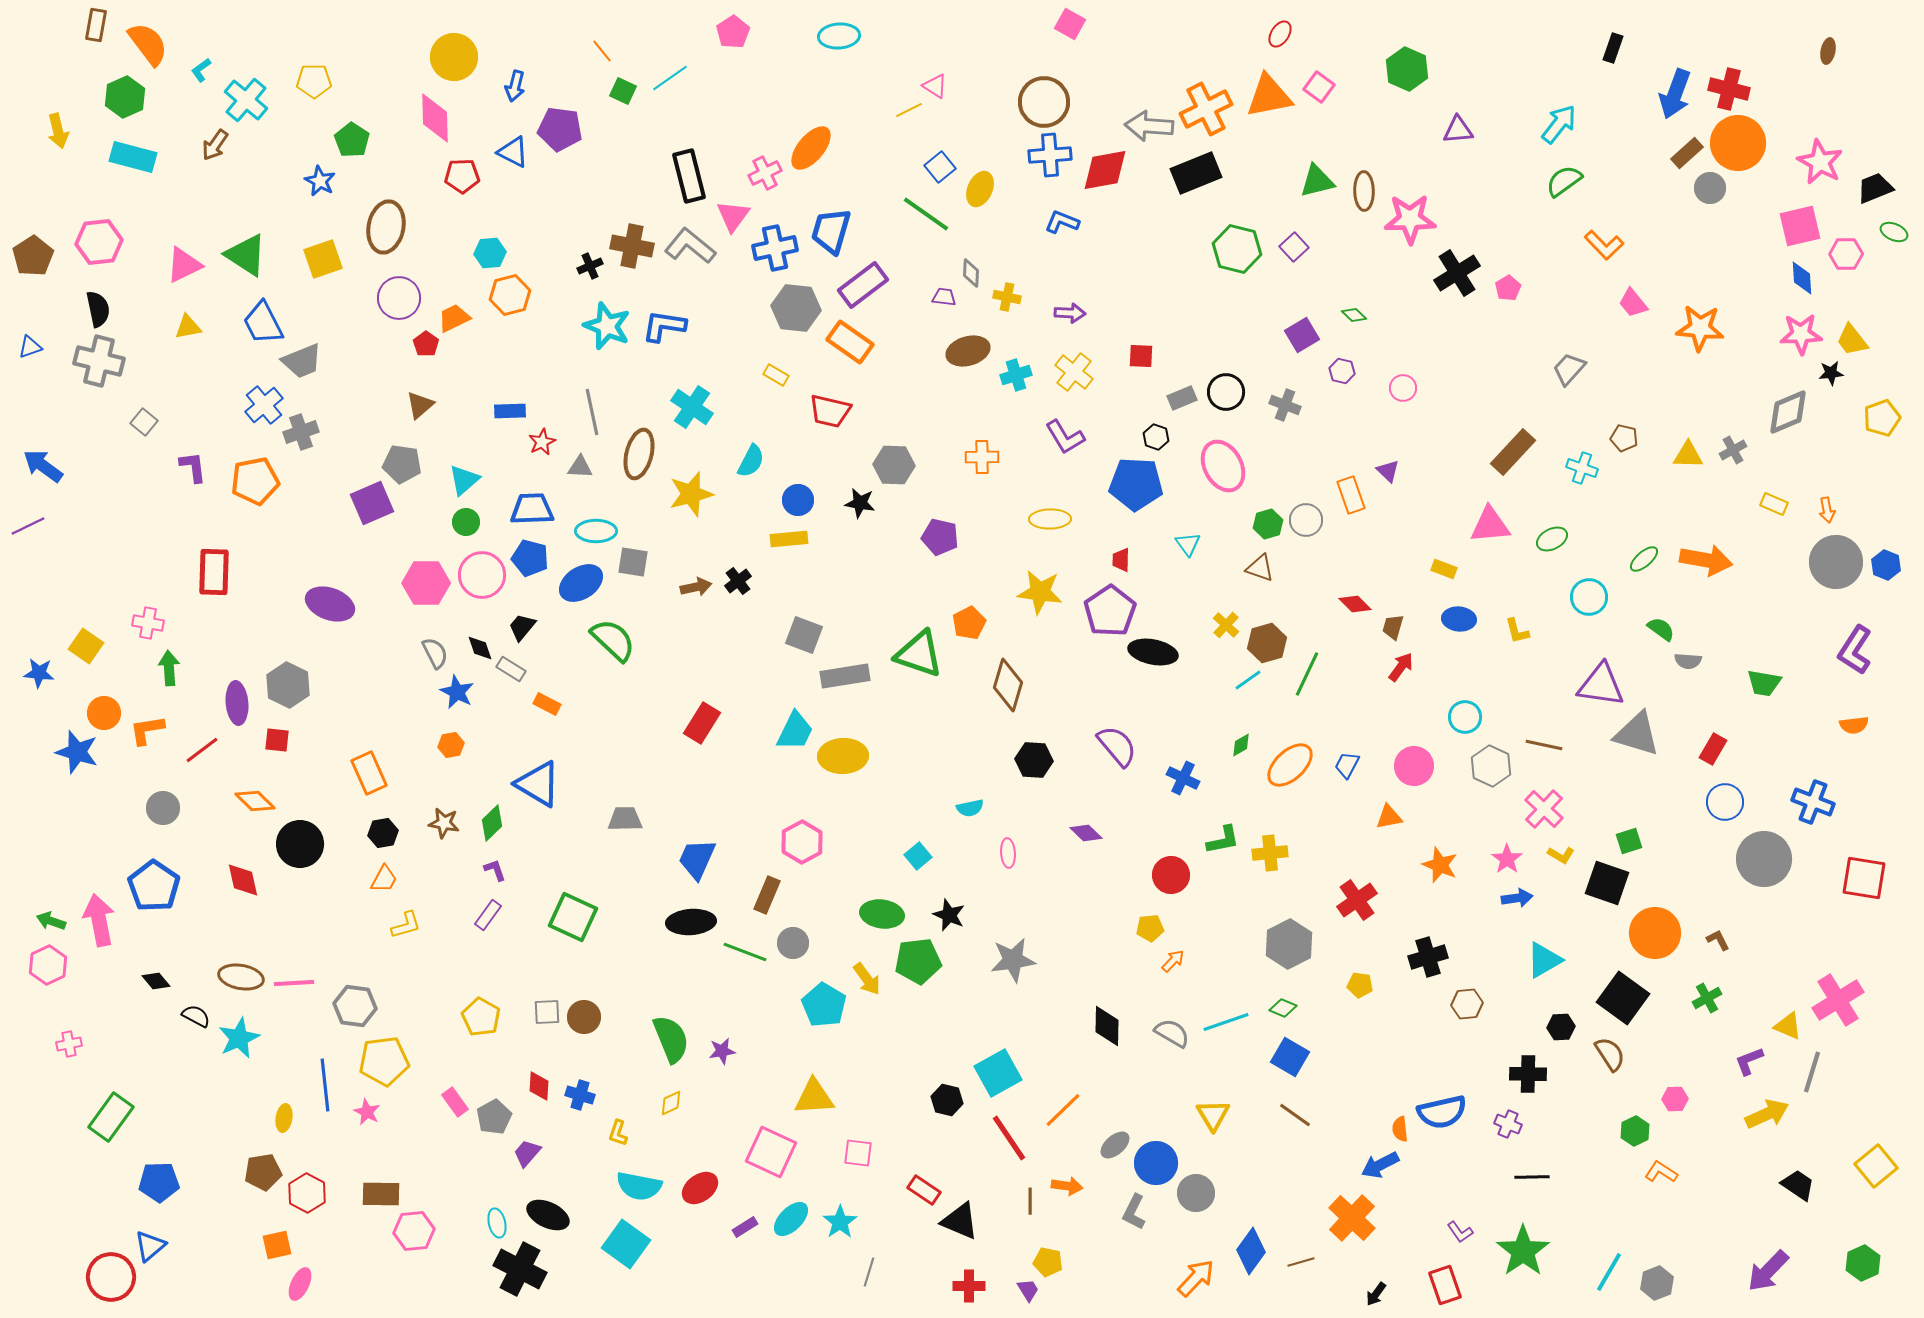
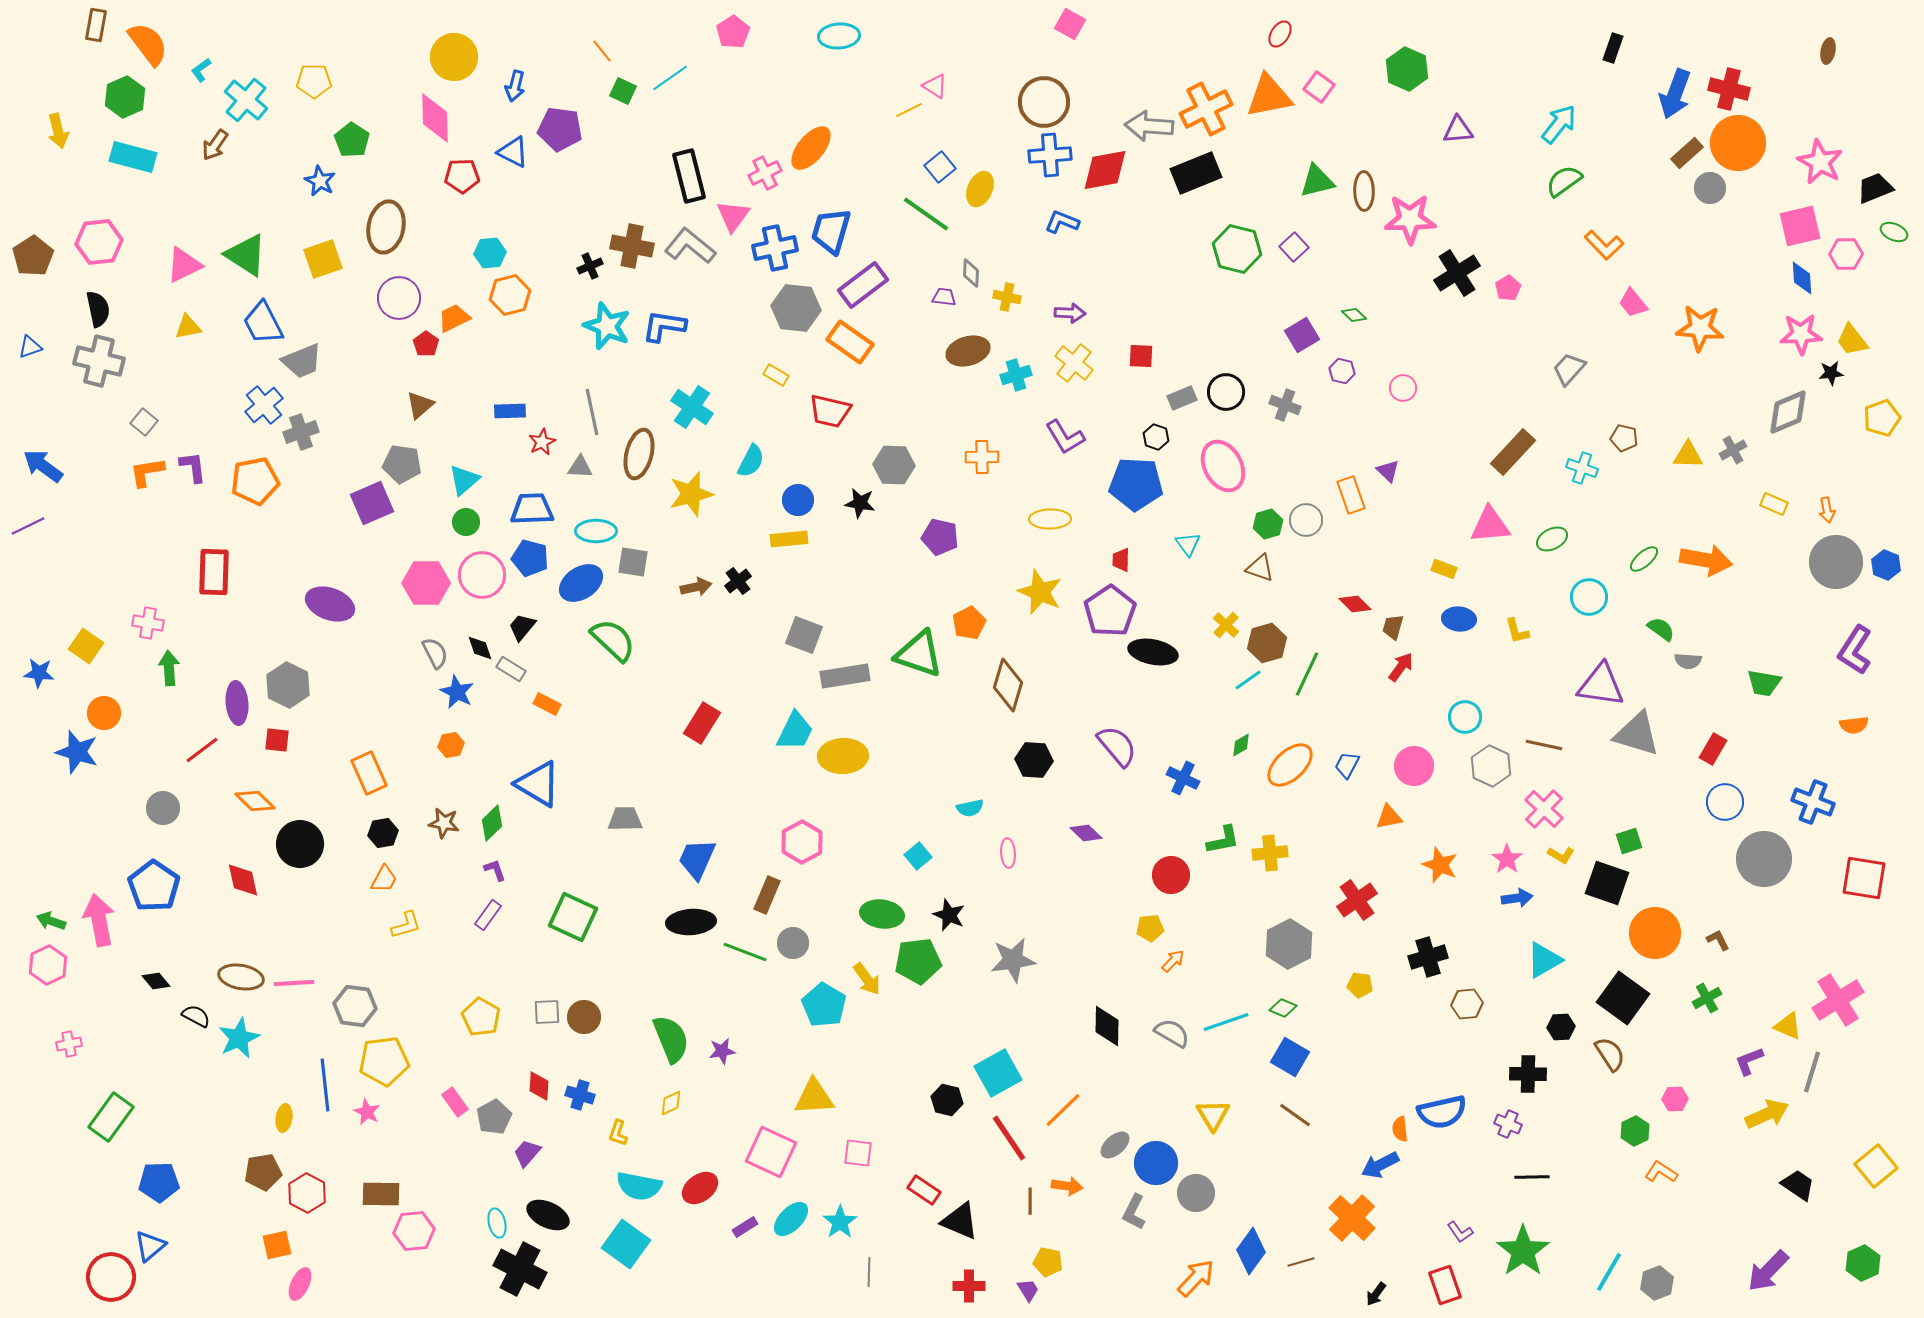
yellow cross at (1074, 372): moved 9 px up
yellow star at (1040, 592): rotated 15 degrees clockwise
orange L-shape at (147, 730): moved 258 px up
gray line at (869, 1272): rotated 16 degrees counterclockwise
